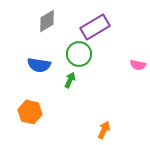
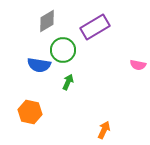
green circle: moved 16 px left, 4 px up
green arrow: moved 2 px left, 2 px down
